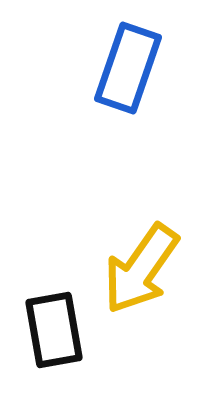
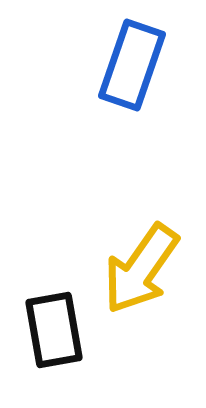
blue rectangle: moved 4 px right, 3 px up
